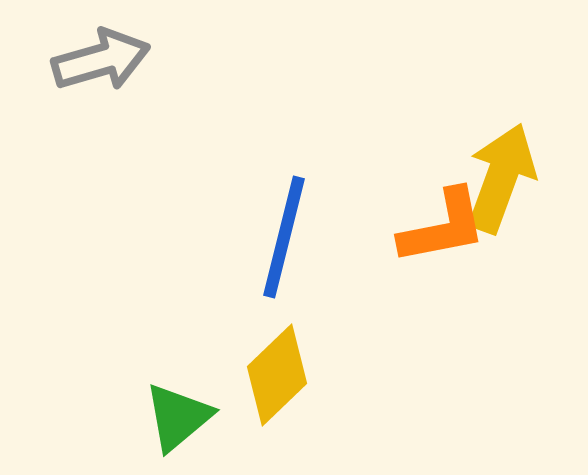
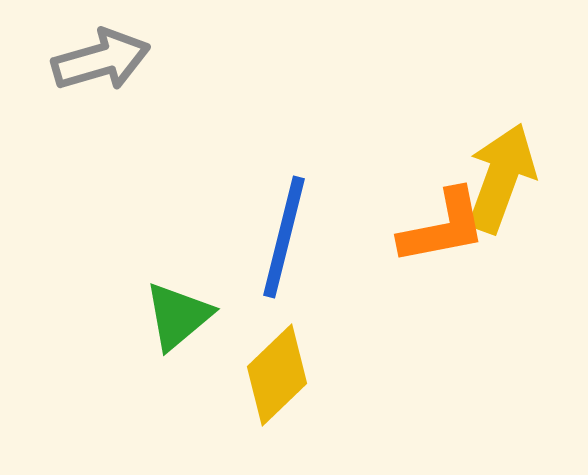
green triangle: moved 101 px up
